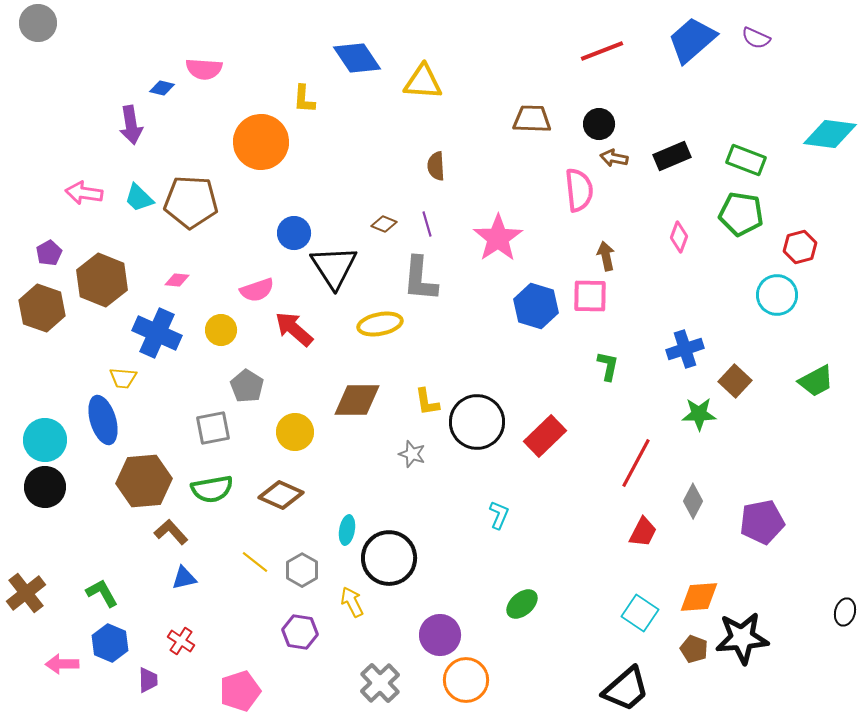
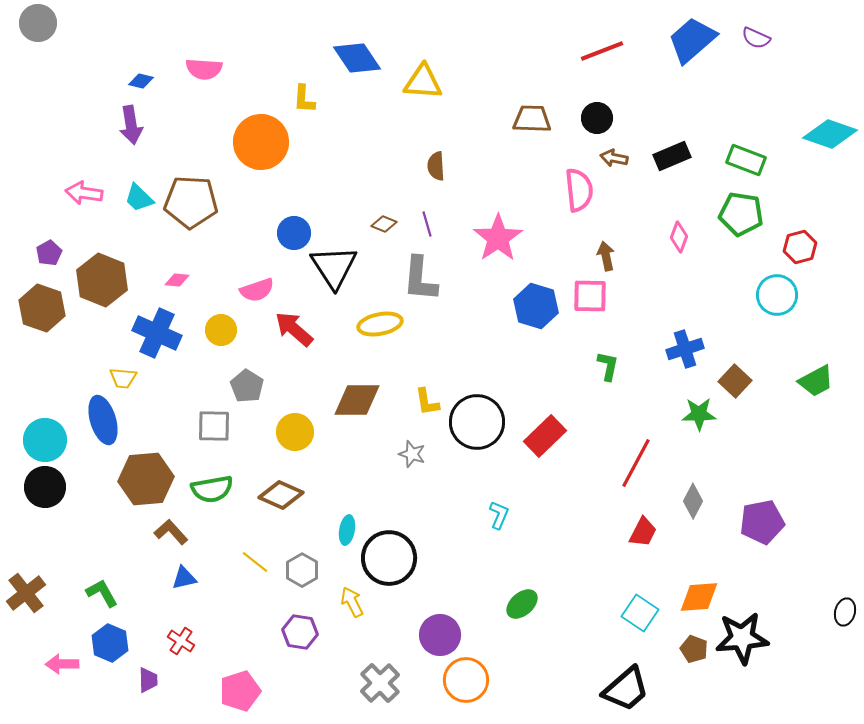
blue diamond at (162, 88): moved 21 px left, 7 px up
black circle at (599, 124): moved 2 px left, 6 px up
cyan diamond at (830, 134): rotated 12 degrees clockwise
gray square at (213, 428): moved 1 px right, 2 px up; rotated 12 degrees clockwise
brown hexagon at (144, 481): moved 2 px right, 2 px up
